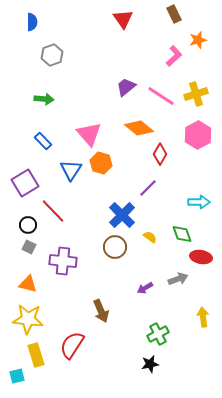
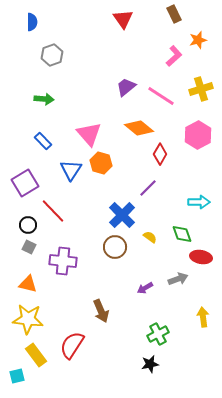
yellow cross: moved 5 px right, 5 px up
yellow rectangle: rotated 20 degrees counterclockwise
